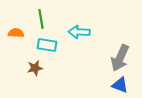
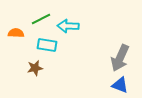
green line: rotated 72 degrees clockwise
cyan arrow: moved 11 px left, 6 px up
